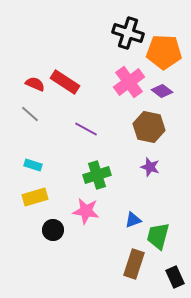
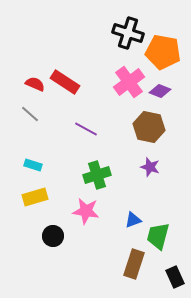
orange pentagon: moved 1 px left; rotated 8 degrees clockwise
purple diamond: moved 2 px left; rotated 15 degrees counterclockwise
black circle: moved 6 px down
